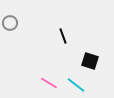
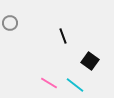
black square: rotated 18 degrees clockwise
cyan line: moved 1 px left
